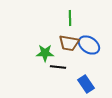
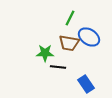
green line: rotated 28 degrees clockwise
blue ellipse: moved 8 px up
